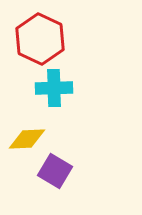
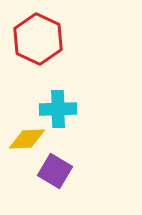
red hexagon: moved 2 px left
cyan cross: moved 4 px right, 21 px down
